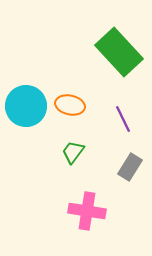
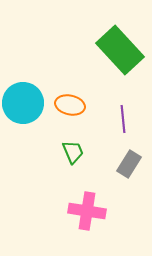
green rectangle: moved 1 px right, 2 px up
cyan circle: moved 3 px left, 3 px up
purple line: rotated 20 degrees clockwise
green trapezoid: rotated 120 degrees clockwise
gray rectangle: moved 1 px left, 3 px up
